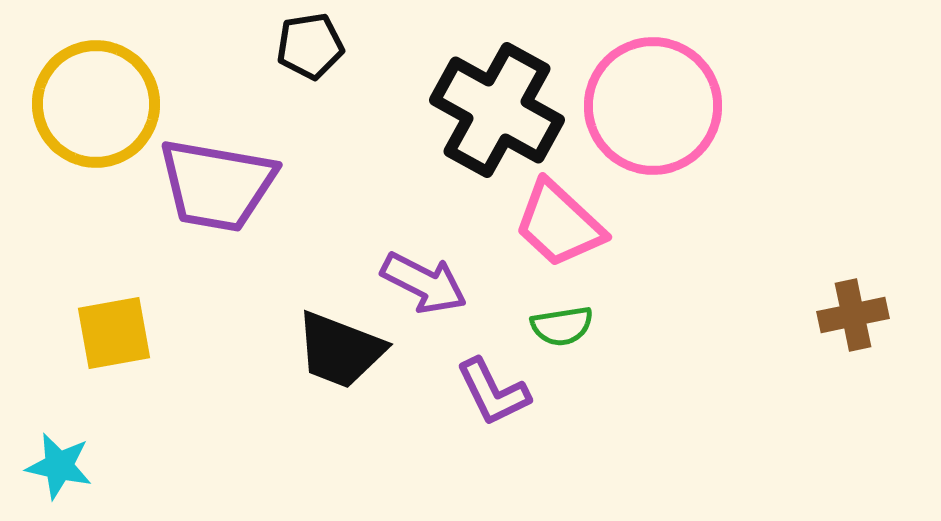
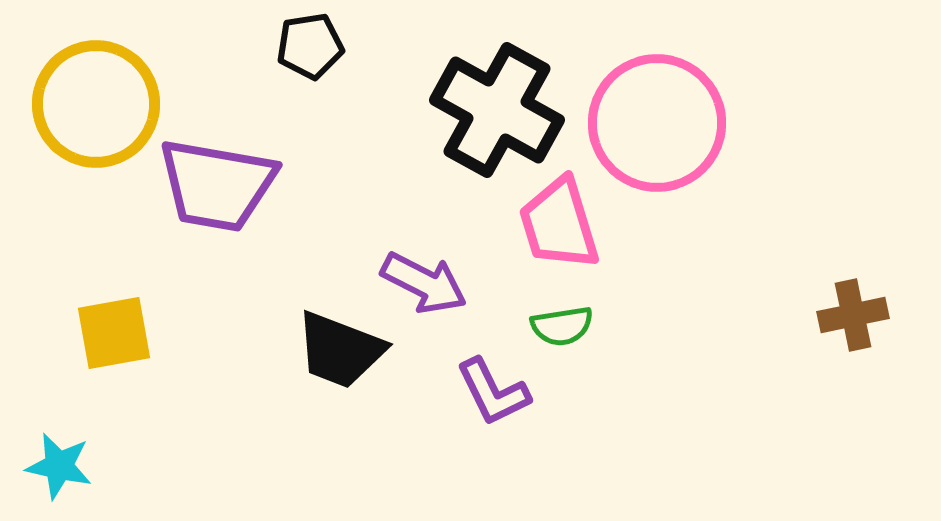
pink circle: moved 4 px right, 17 px down
pink trapezoid: rotated 30 degrees clockwise
